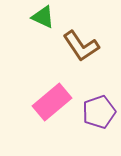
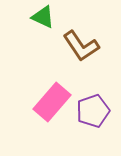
pink rectangle: rotated 9 degrees counterclockwise
purple pentagon: moved 6 px left, 1 px up
